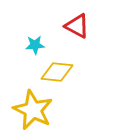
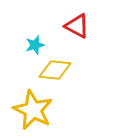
cyan star: rotated 12 degrees counterclockwise
yellow diamond: moved 2 px left, 2 px up
